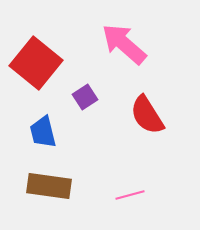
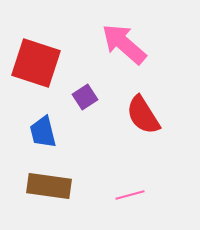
red square: rotated 21 degrees counterclockwise
red semicircle: moved 4 px left
